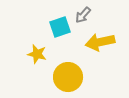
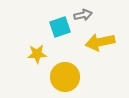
gray arrow: rotated 144 degrees counterclockwise
yellow star: rotated 18 degrees counterclockwise
yellow circle: moved 3 px left
